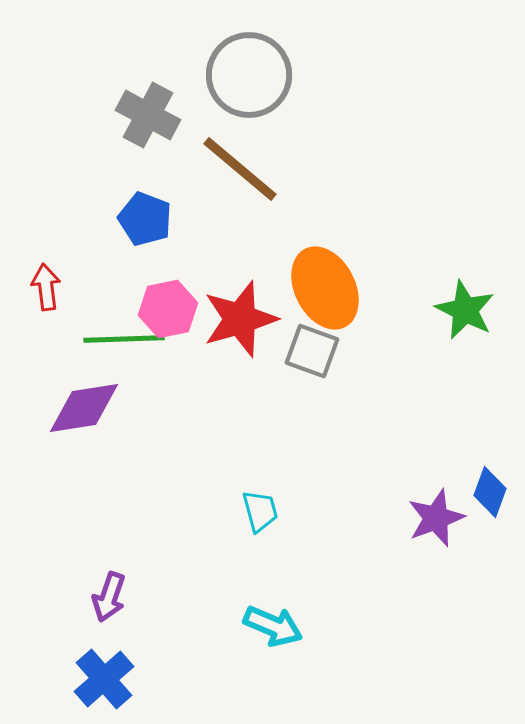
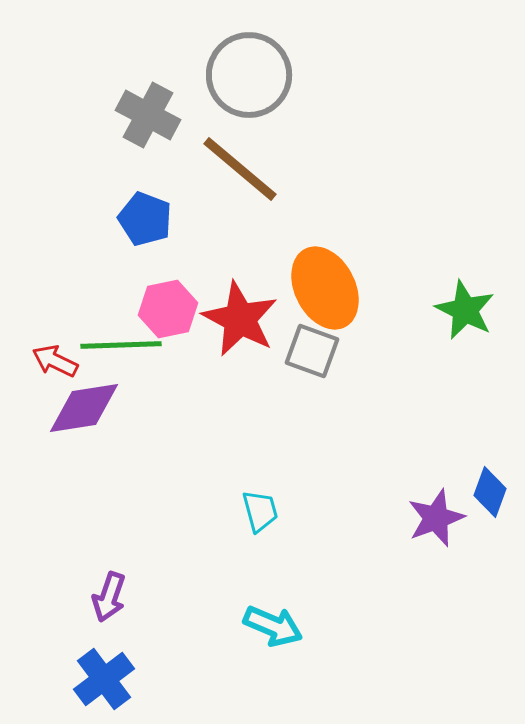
red arrow: moved 9 px right, 74 px down; rotated 57 degrees counterclockwise
red star: rotated 28 degrees counterclockwise
green line: moved 3 px left, 6 px down
blue cross: rotated 4 degrees clockwise
